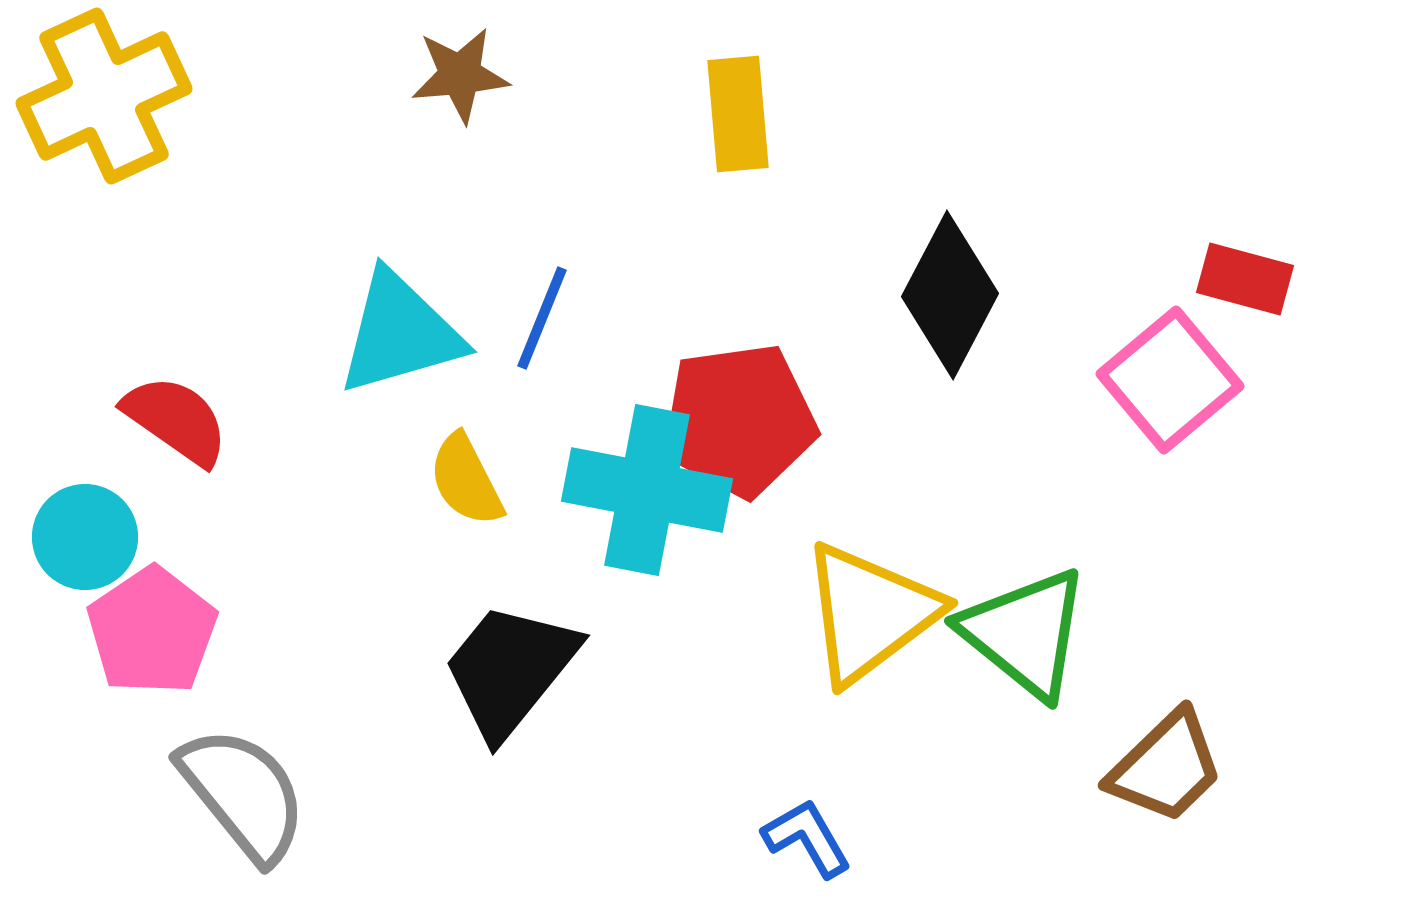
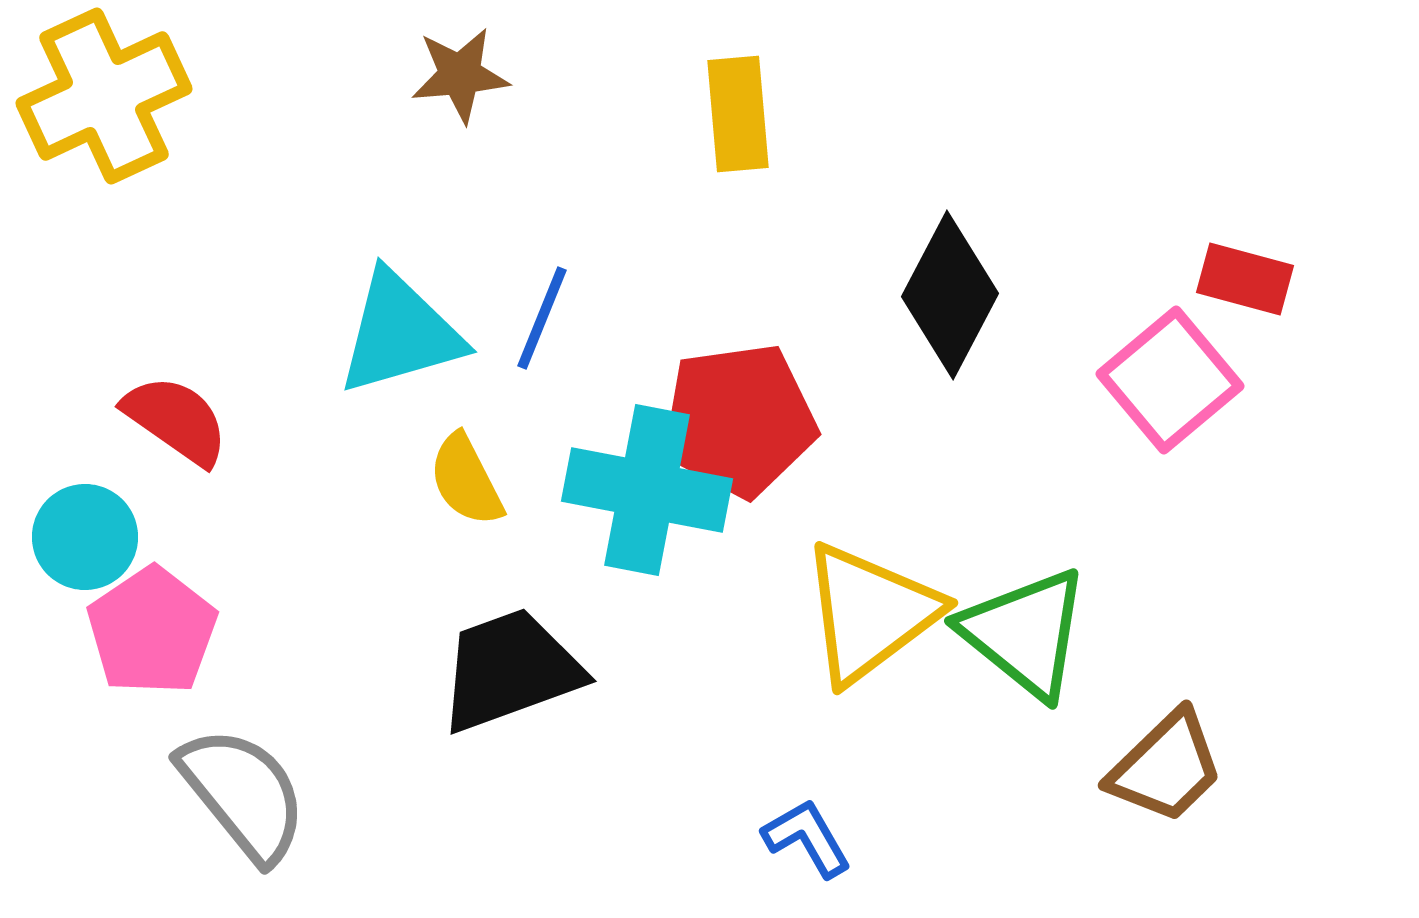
black trapezoid: rotated 31 degrees clockwise
